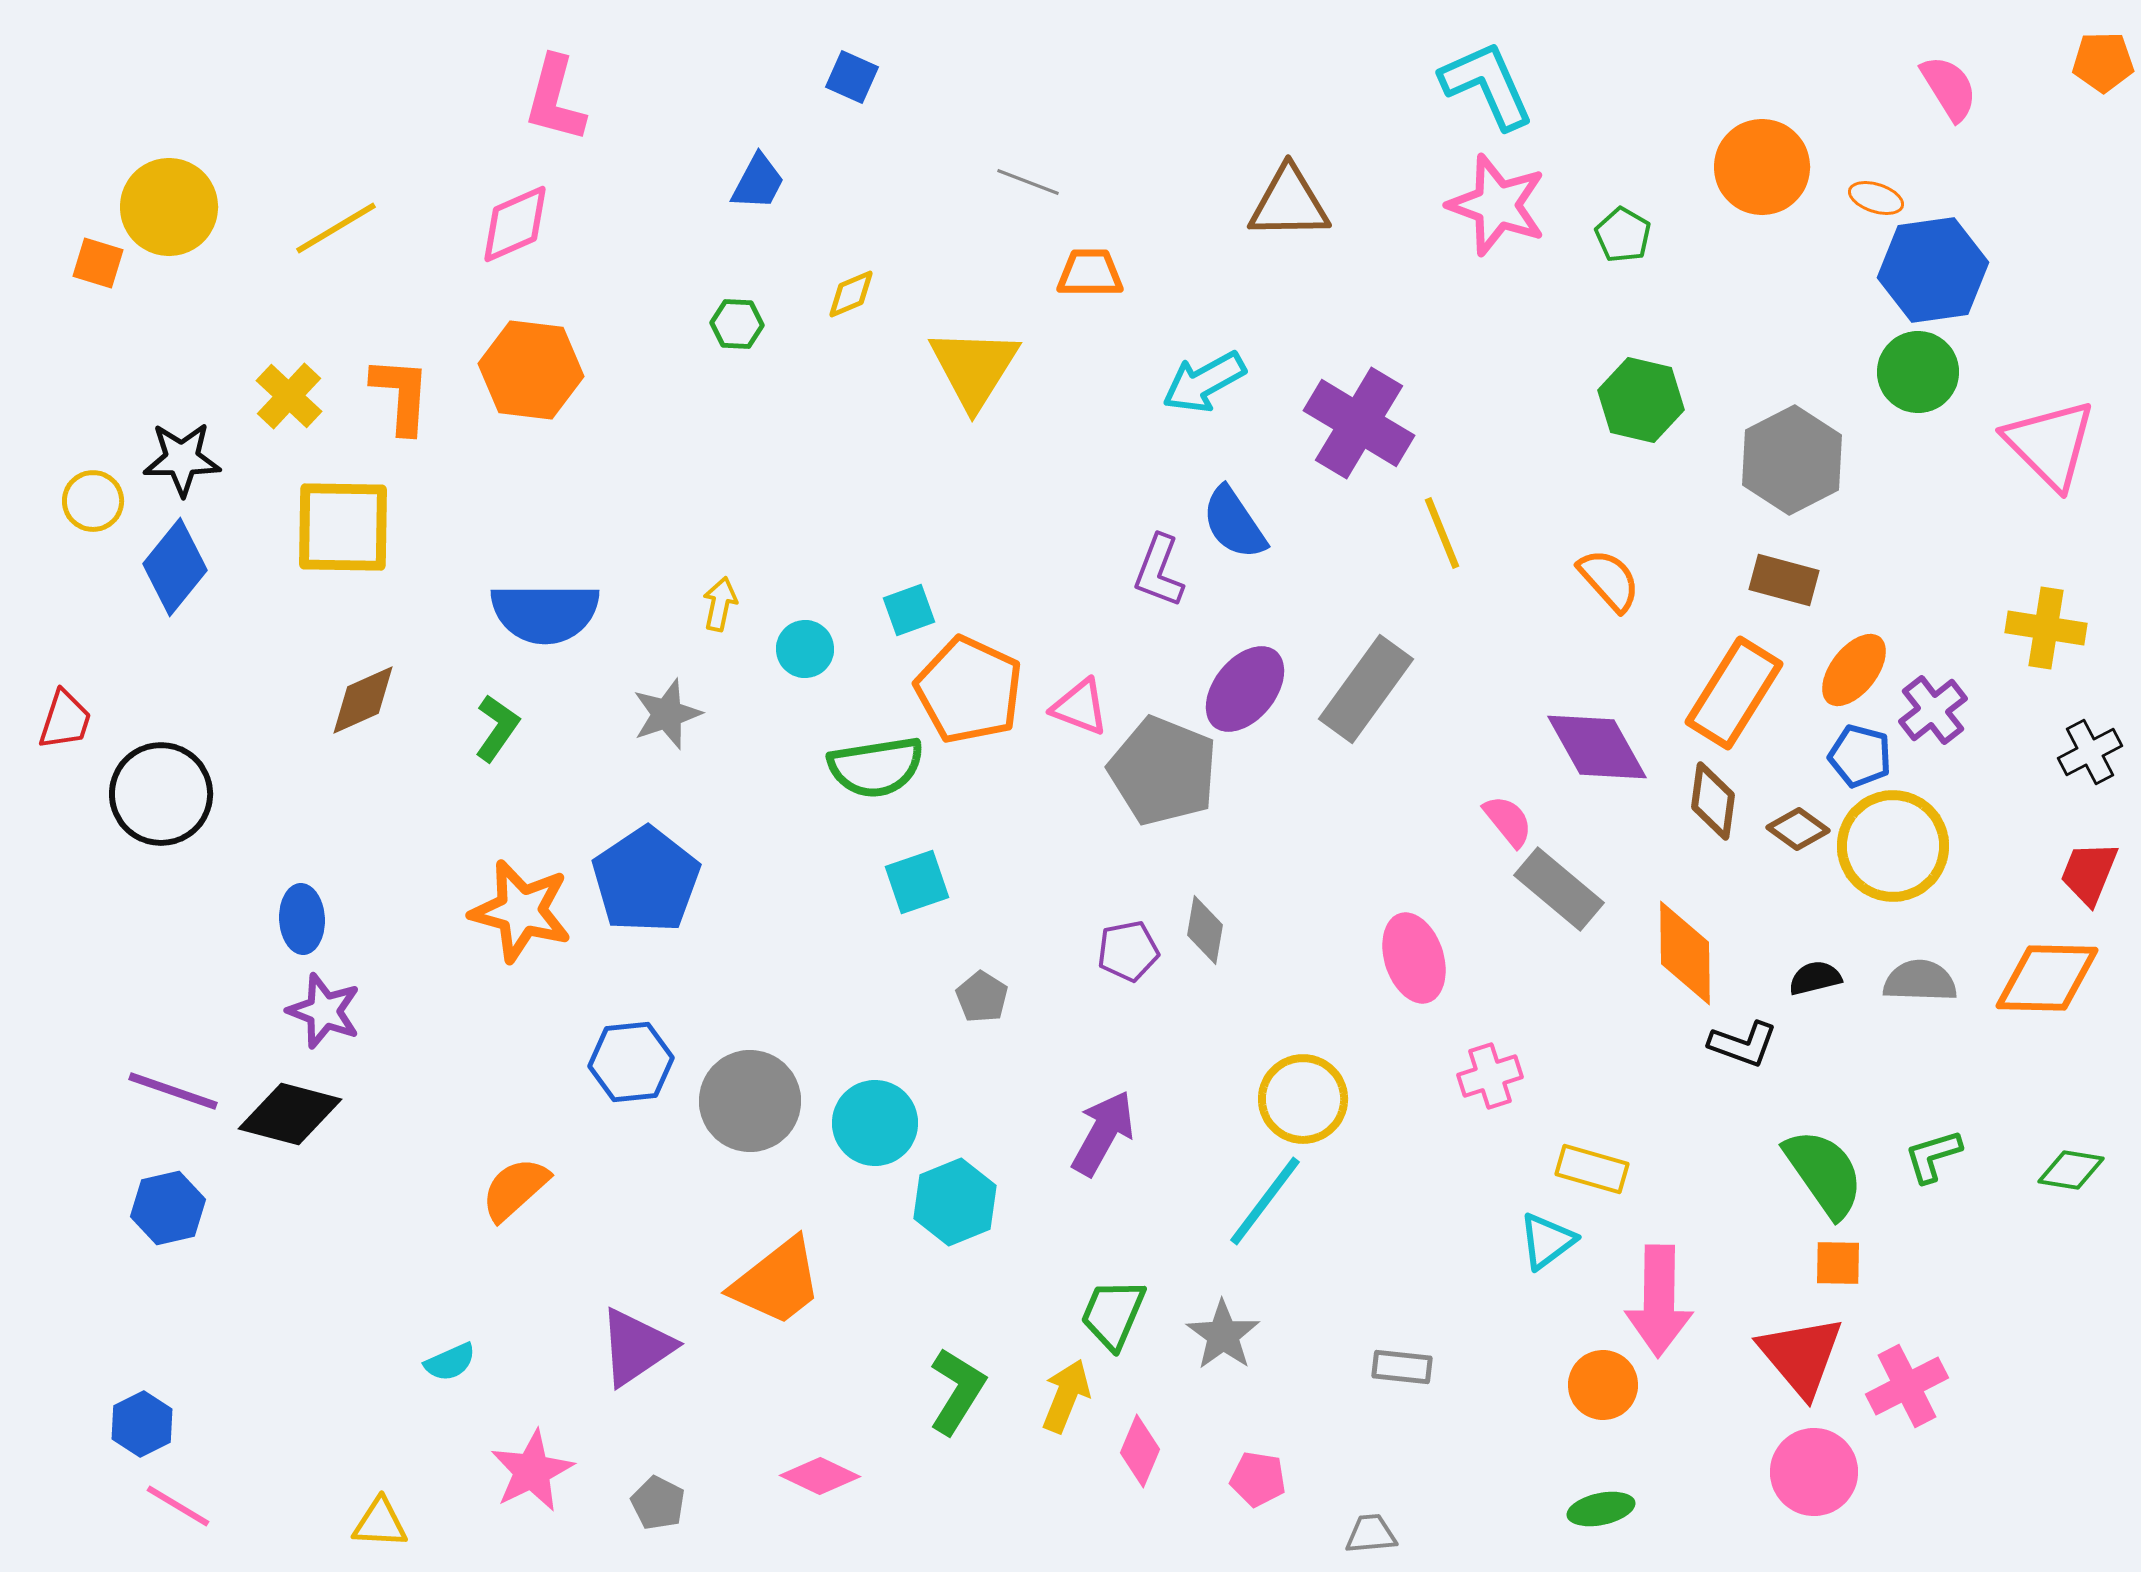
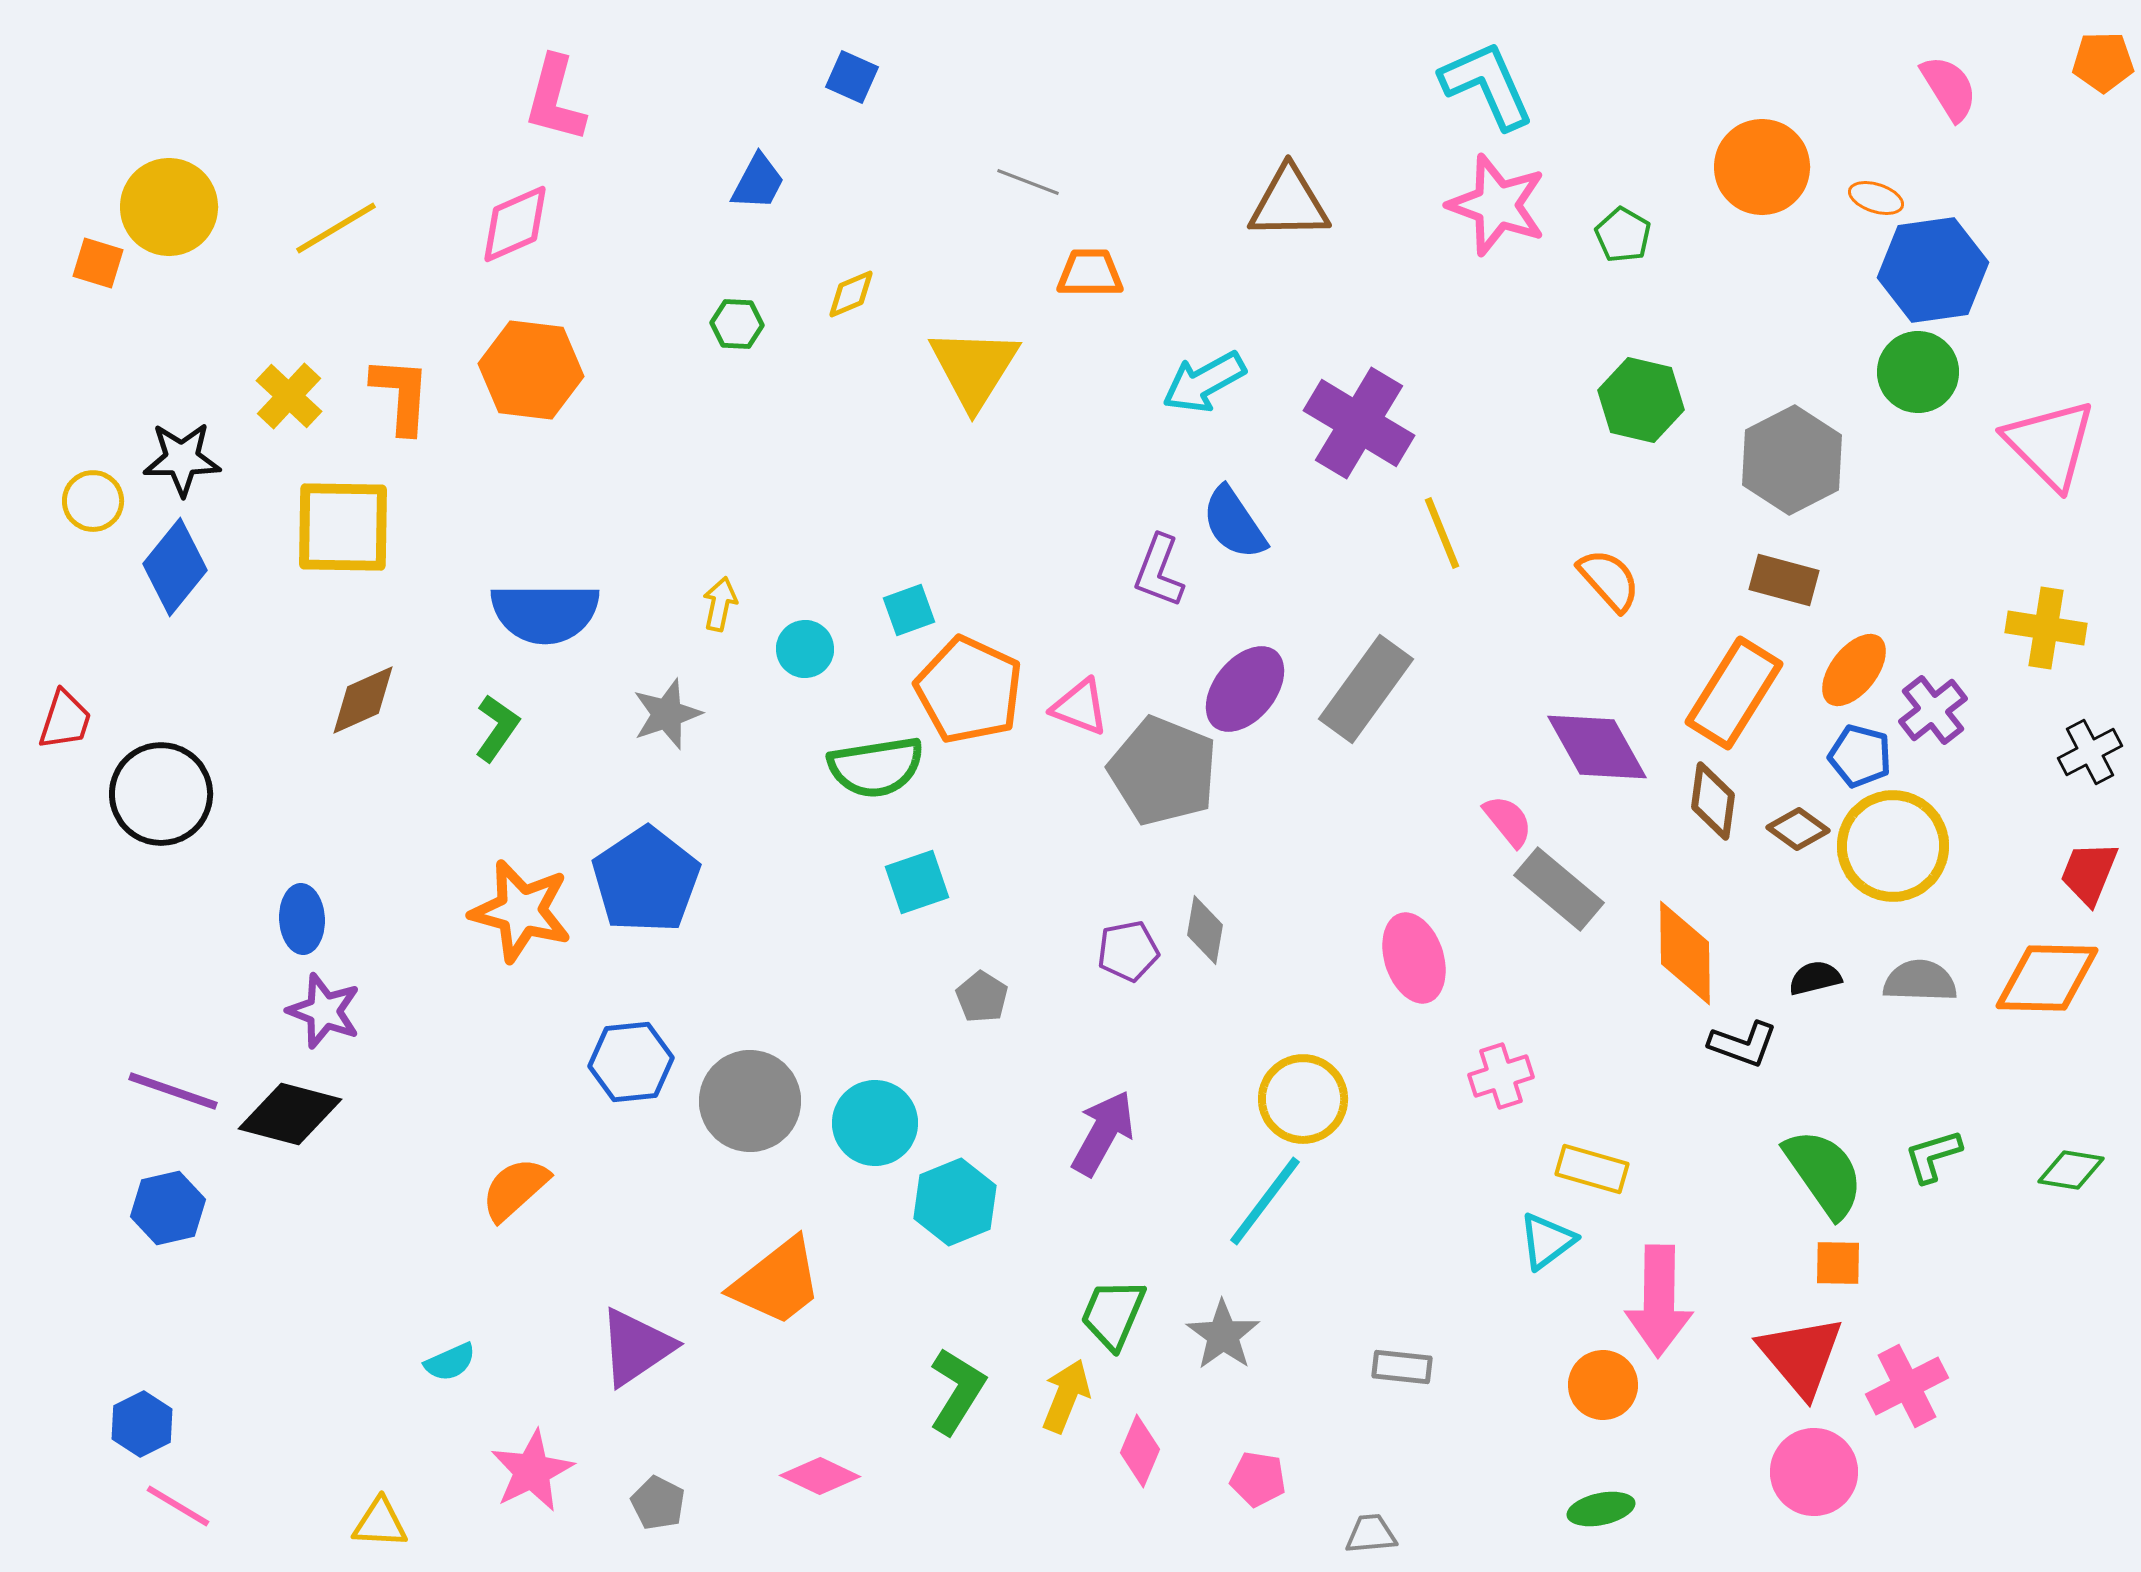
pink cross at (1490, 1076): moved 11 px right
